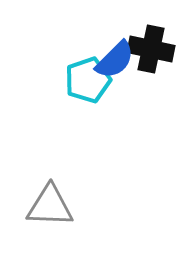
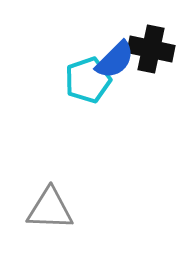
gray triangle: moved 3 px down
